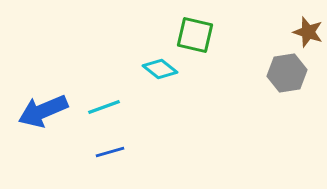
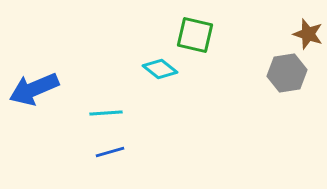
brown star: moved 2 px down
cyan line: moved 2 px right, 6 px down; rotated 16 degrees clockwise
blue arrow: moved 9 px left, 22 px up
